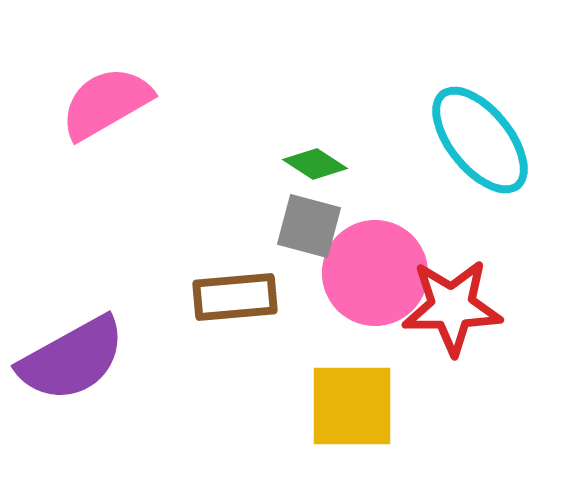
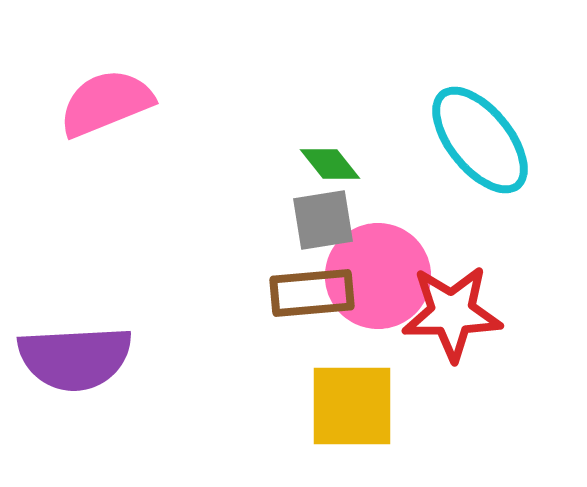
pink semicircle: rotated 8 degrees clockwise
green diamond: moved 15 px right; rotated 18 degrees clockwise
gray square: moved 14 px right, 6 px up; rotated 24 degrees counterclockwise
pink circle: moved 3 px right, 3 px down
brown rectangle: moved 77 px right, 4 px up
red star: moved 6 px down
purple semicircle: moved 3 px right, 1 px up; rotated 26 degrees clockwise
